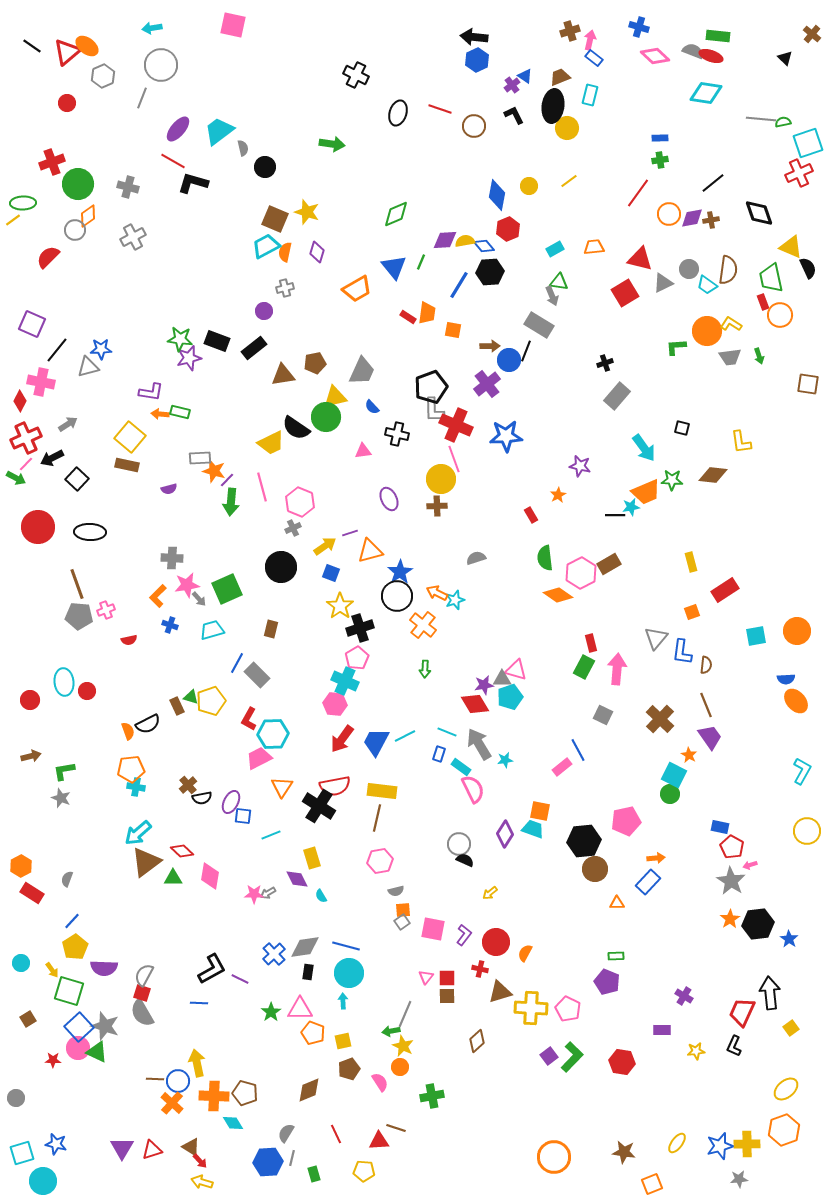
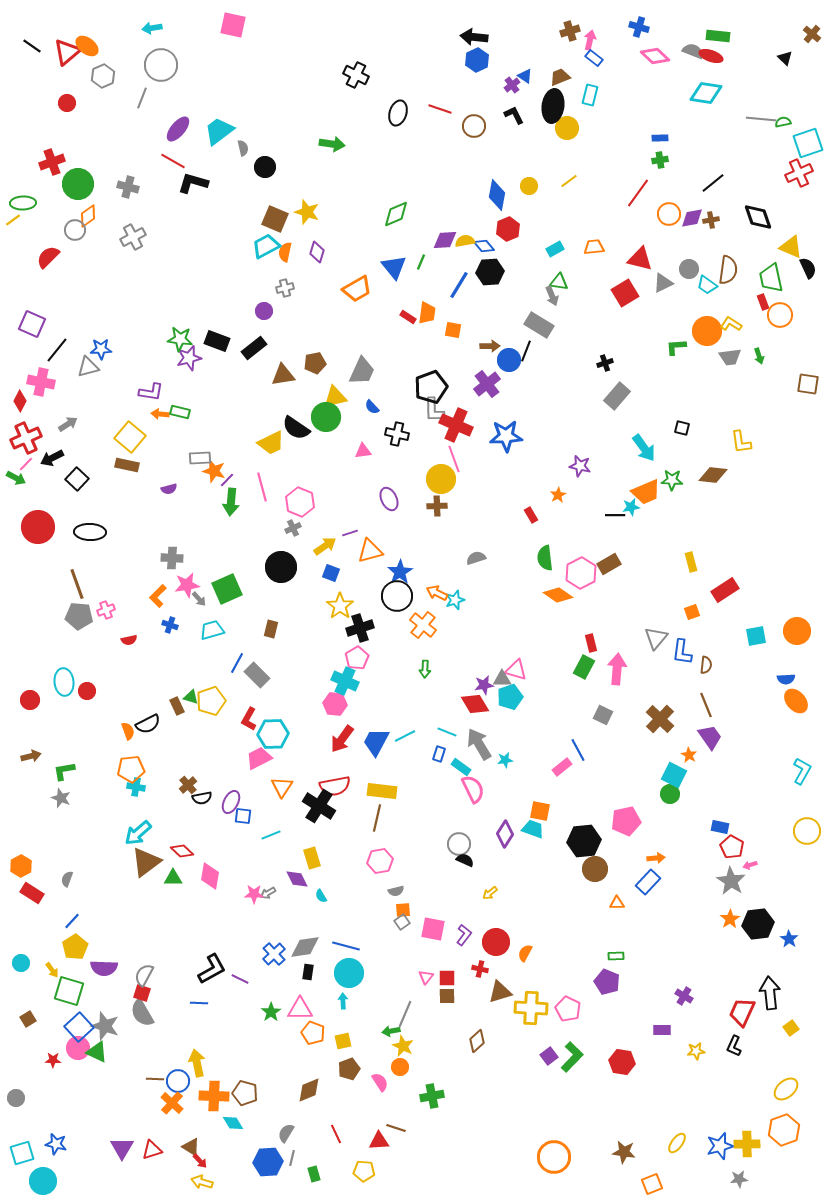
black diamond at (759, 213): moved 1 px left, 4 px down
